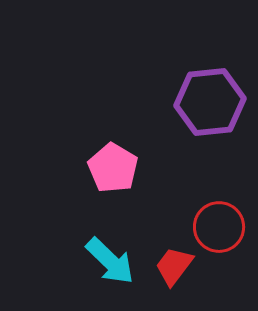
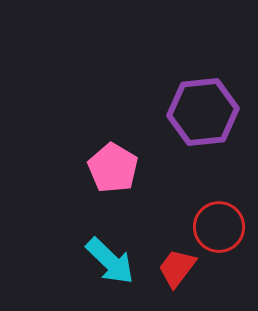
purple hexagon: moved 7 px left, 10 px down
red trapezoid: moved 3 px right, 2 px down
